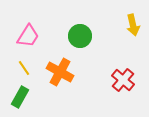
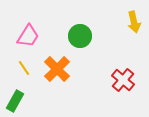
yellow arrow: moved 1 px right, 3 px up
orange cross: moved 3 px left, 3 px up; rotated 16 degrees clockwise
green rectangle: moved 5 px left, 4 px down
